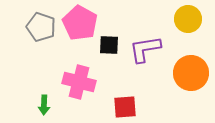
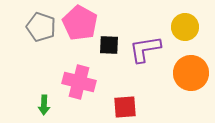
yellow circle: moved 3 px left, 8 px down
